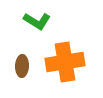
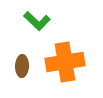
green L-shape: rotated 12 degrees clockwise
